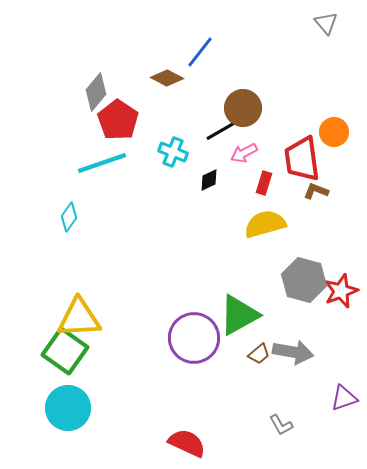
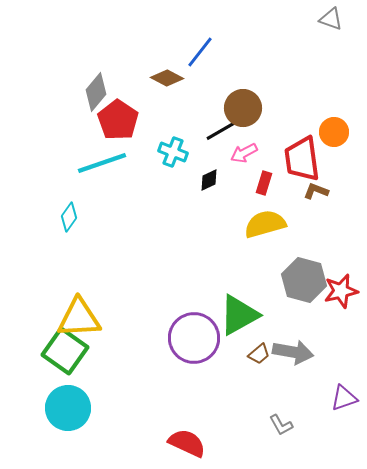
gray triangle: moved 5 px right, 4 px up; rotated 30 degrees counterclockwise
red star: rotated 8 degrees clockwise
